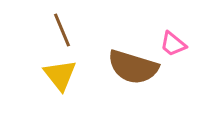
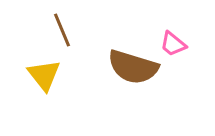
yellow triangle: moved 16 px left
